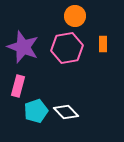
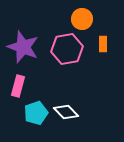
orange circle: moved 7 px right, 3 px down
pink hexagon: moved 1 px down
cyan pentagon: moved 2 px down
